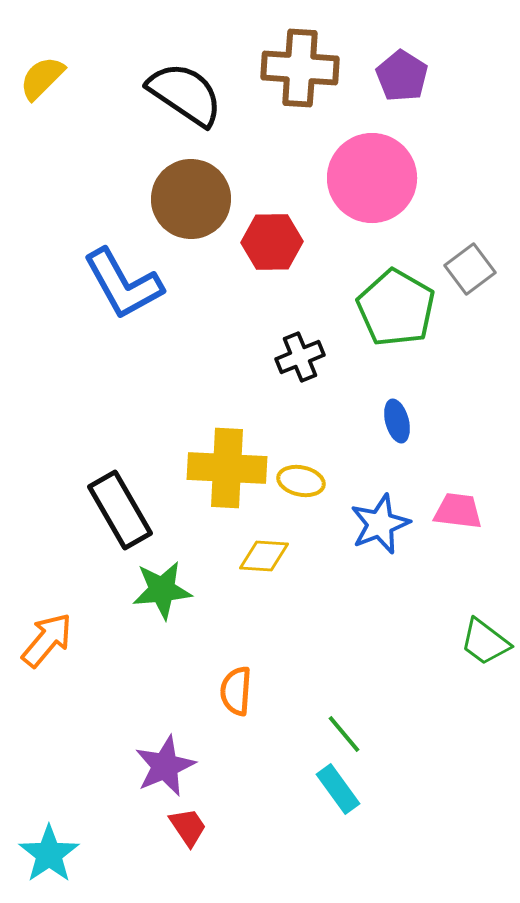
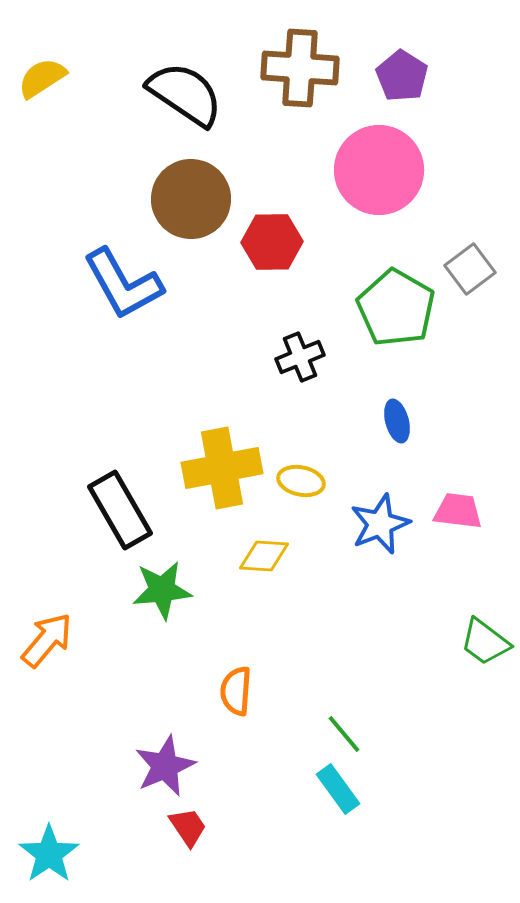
yellow semicircle: rotated 12 degrees clockwise
pink circle: moved 7 px right, 8 px up
yellow cross: moved 5 px left; rotated 14 degrees counterclockwise
